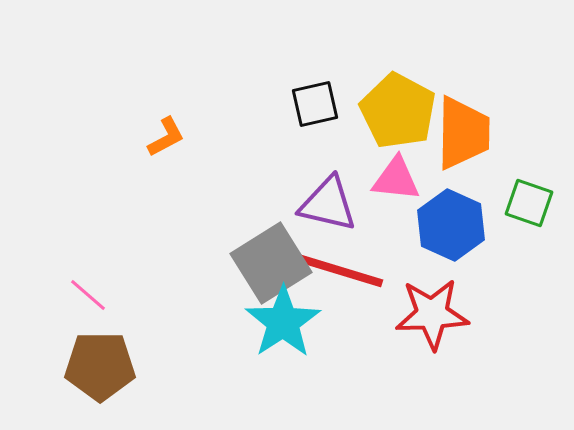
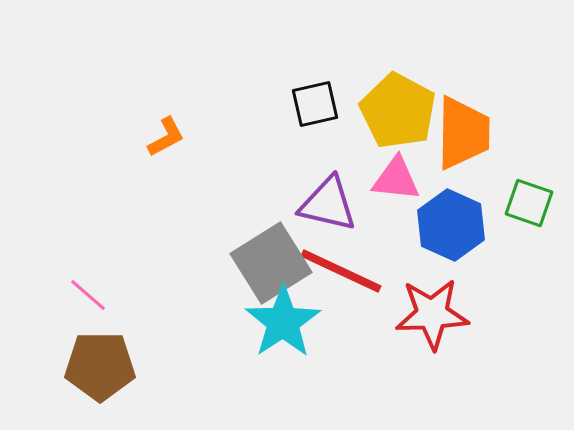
red line: rotated 8 degrees clockwise
